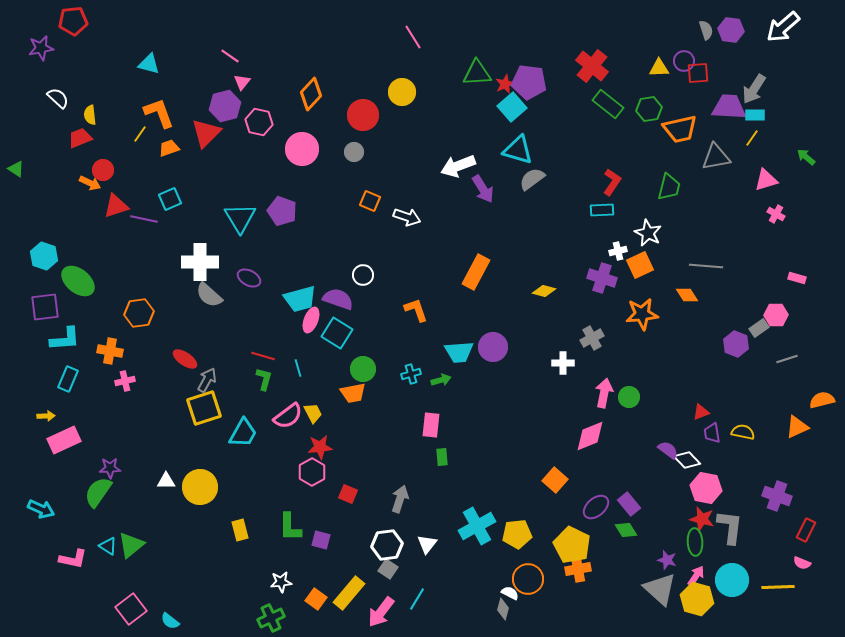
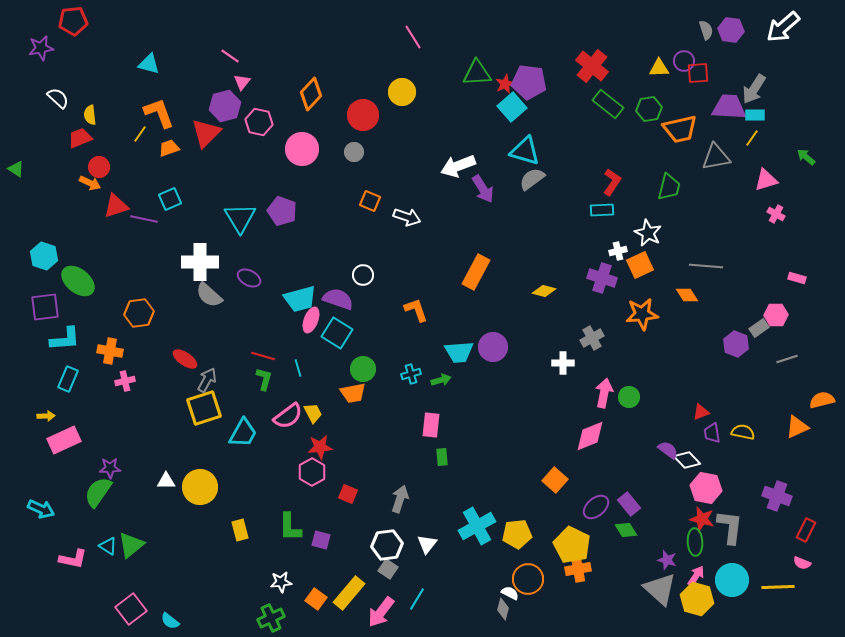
cyan triangle at (518, 150): moved 7 px right, 1 px down
red circle at (103, 170): moved 4 px left, 3 px up
